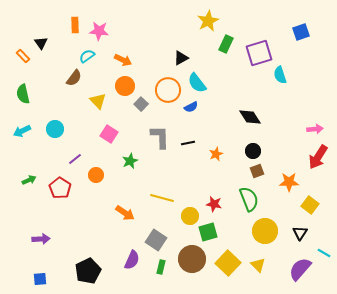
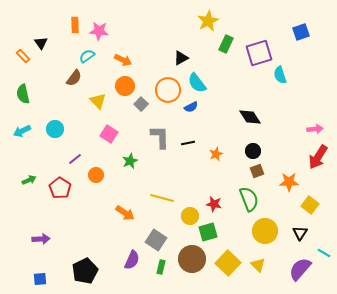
black pentagon at (88, 271): moved 3 px left
